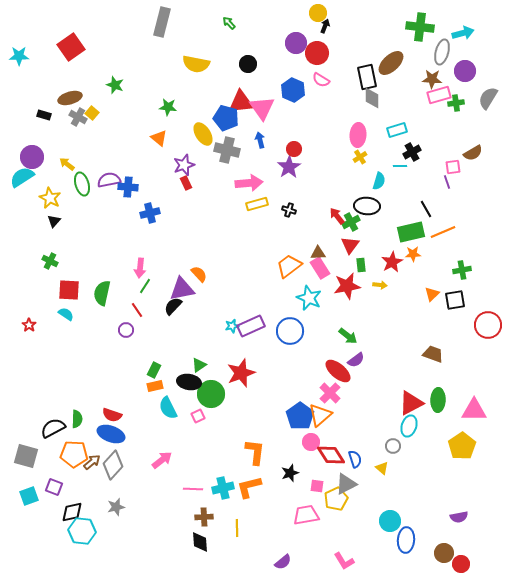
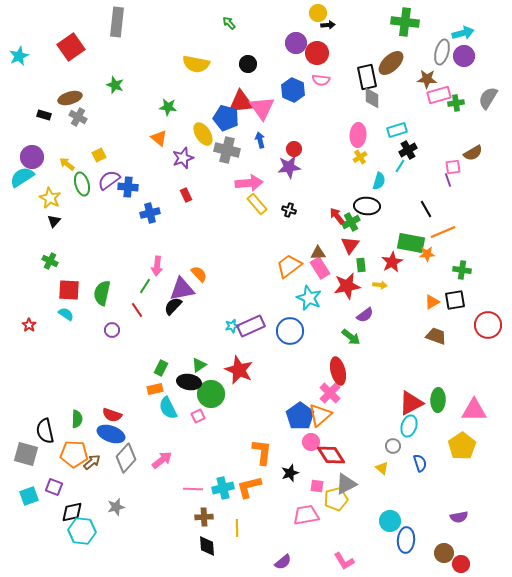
gray rectangle at (162, 22): moved 45 px left; rotated 8 degrees counterclockwise
black arrow at (325, 26): moved 3 px right, 1 px up; rotated 64 degrees clockwise
green cross at (420, 27): moved 15 px left, 5 px up
cyan star at (19, 56): rotated 24 degrees counterclockwise
purple circle at (465, 71): moved 1 px left, 15 px up
brown star at (432, 79): moved 5 px left
pink semicircle at (321, 80): rotated 24 degrees counterclockwise
yellow square at (92, 113): moved 7 px right, 42 px down; rotated 24 degrees clockwise
black cross at (412, 152): moved 4 px left, 2 px up
purple star at (184, 165): moved 1 px left, 7 px up
cyan line at (400, 166): rotated 56 degrees counterclockwise
purple star at (289, 167): rotated 25 degrees clockwise
purple semicircle at (109, 180): rotated 25 degrees counterclockwise
purple line at (447, 182): moved 1 px right, 2 px up
red rectangle at (186, 183): moved 12 px down
yellow rectangle at (257, 204): rotated 65 degrees clockwise
green rectangle at (411, 232): moved 11 px down; rotated 24 degrees clockwise
orange star at (413, 254): moved 14 px right
pink arrow at (140, 268): moved 17 px right, 2 px up
green cross at (462, 270): rotated 18 degrees clockwise
orange triangle at (432, 294): moved 8 px down; rotated 14 degrees clockwise
purple circle at (126, 330): moved 14 px left
green arrow at (348, 336): moved 3 px right, 1 px down
brown trapezoid at (433, 354): moved 3 px right, 18 px up
purple semicircle at (356, 360): moved 9 px right, 45 px up
green rectangle at (154, 370): moved 7 px right, 2 px up
red ellipse at (338, 371): rotated 36 degrees clockwise
red star at (241, 373): moved 2 px left, 3 px up; rotated 28 degrees counterclockwise
orange rectangle at (155, 386): moved 3 px down
black semicircle at (53, 428): moved 8 px left, 3 px down; rotated 75 degrees counterclockwise
orange L-shape at (255, 452): moved 7 px right
gray square at (26, 456): moved 2 px up
blue semicircle at (355, 459): moved 65 px right, 4 px down
gray diamond at (113, 465): moved 13 px right, 7 px up
yellow pentagon at (336, 499): rotated 10 degrees clockwise
black diamond at (200, 542): moved 7 px right, 4 px down
